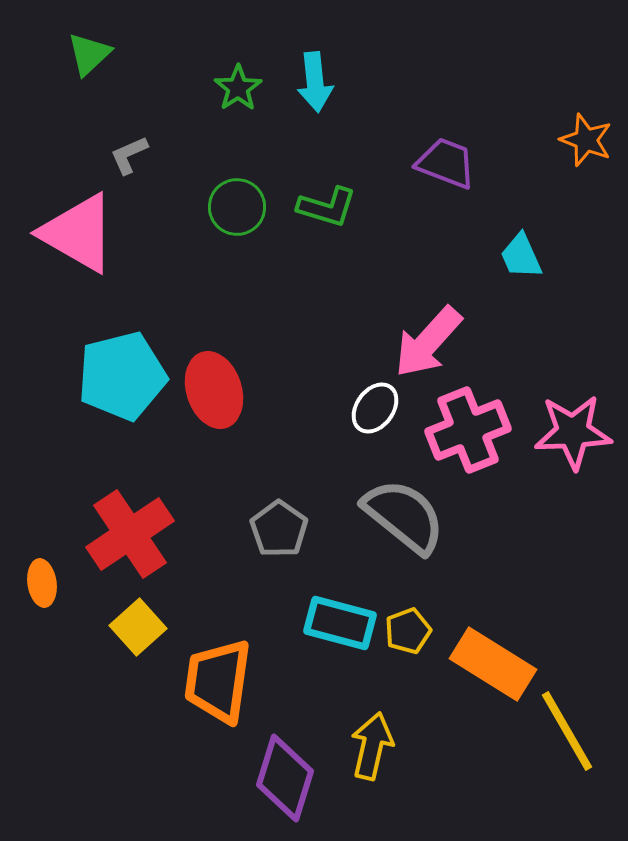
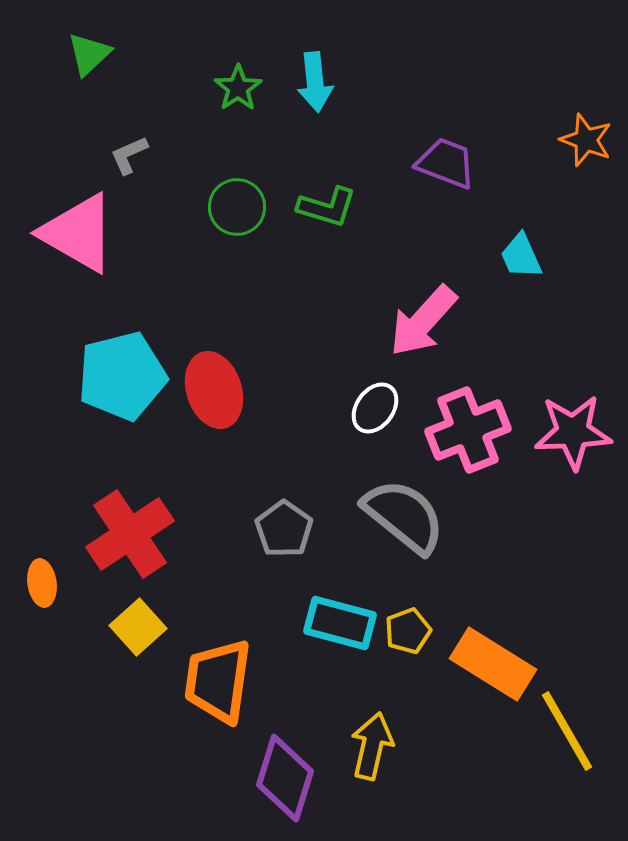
pink arrow: moved 5 px left, 21 px up
gray pentagon: moved 5 px right
